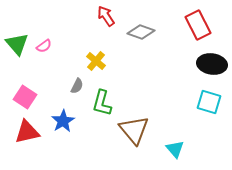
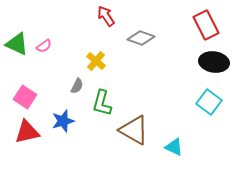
red rectangle: moved 8 px right
gray diamond: moved 6 px down
green triangle: rotated 25 degrees counterclockwise
black ellipse: moved 2 px right, 2 px up
cyan square: rotated 20 degrees clockwise
blue star: rotated 15 degrees clockwise
brown triangle: rotated 20 degrees counterclockwise
cyan triangle: moved 1 px left, 2 px up; rotated 24 degrees counterclockwise
